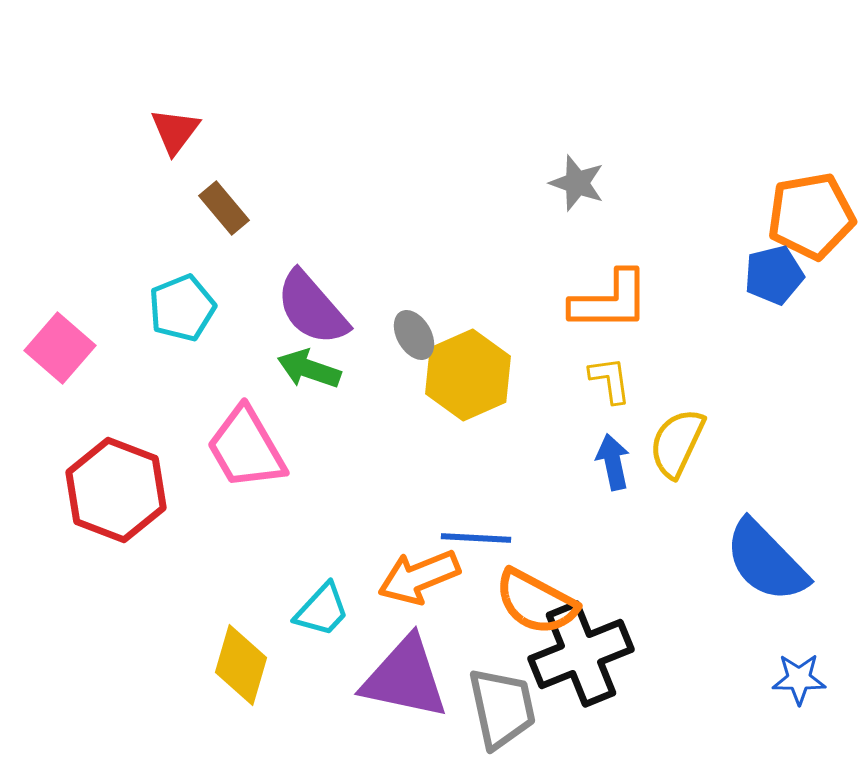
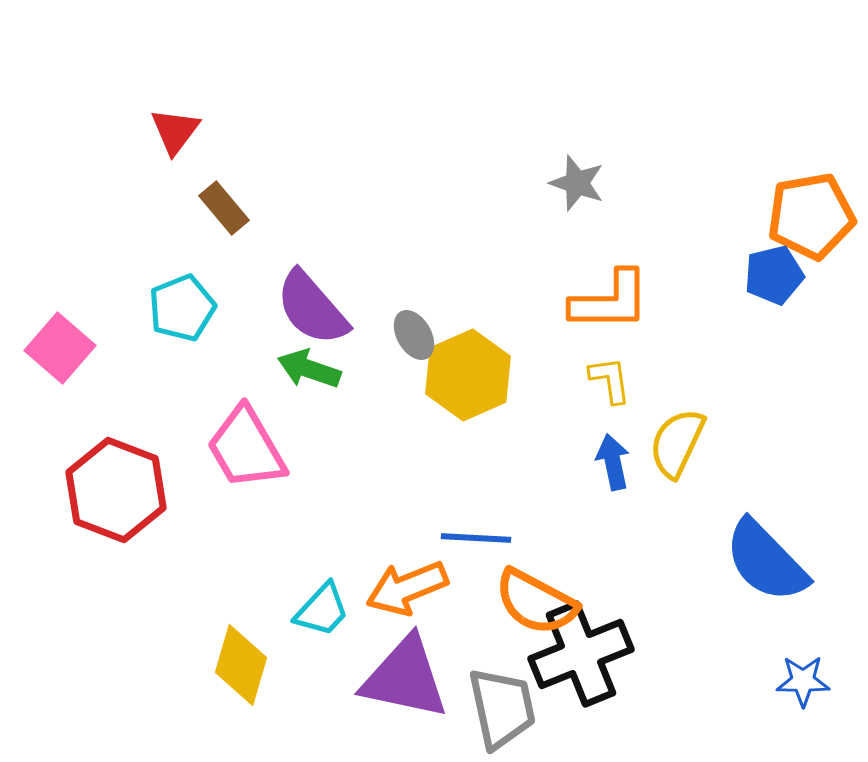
orange arrow: moved 12 px left, 11 px down
blue star: moved 4 px right, 2 px down
